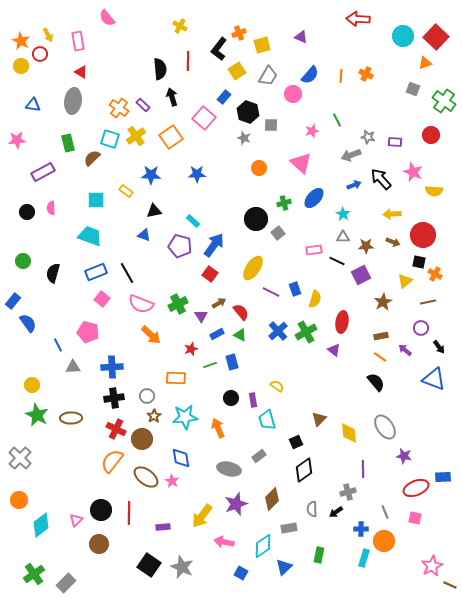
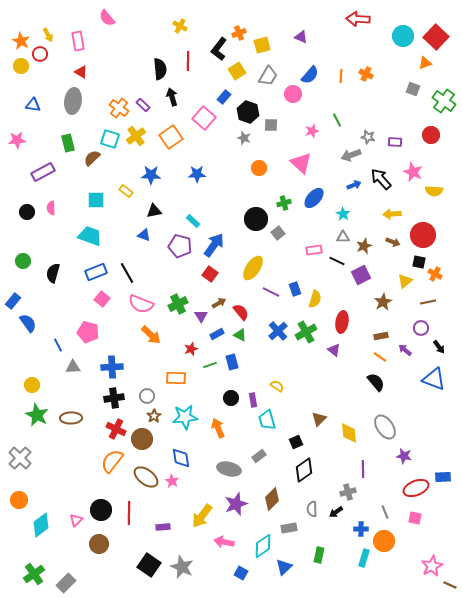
brown star at (366, 246): moved 2 px left; rotated 21 degrees counterclockwise
